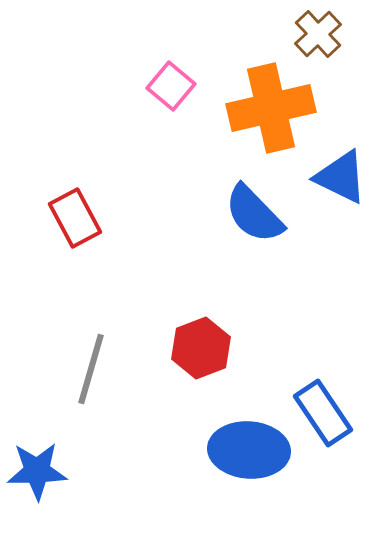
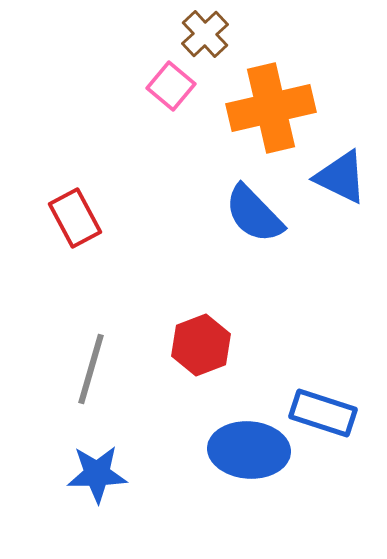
brown cross: moved 113 px left
red hexagon: moved 3 px up
blue rectangle: rotated 38 degrees counterclockwise
blue star: moved 60 px right, 3 px down
